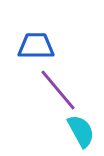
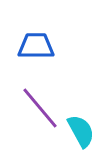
purple line: moved 18 px left, 18 px down
